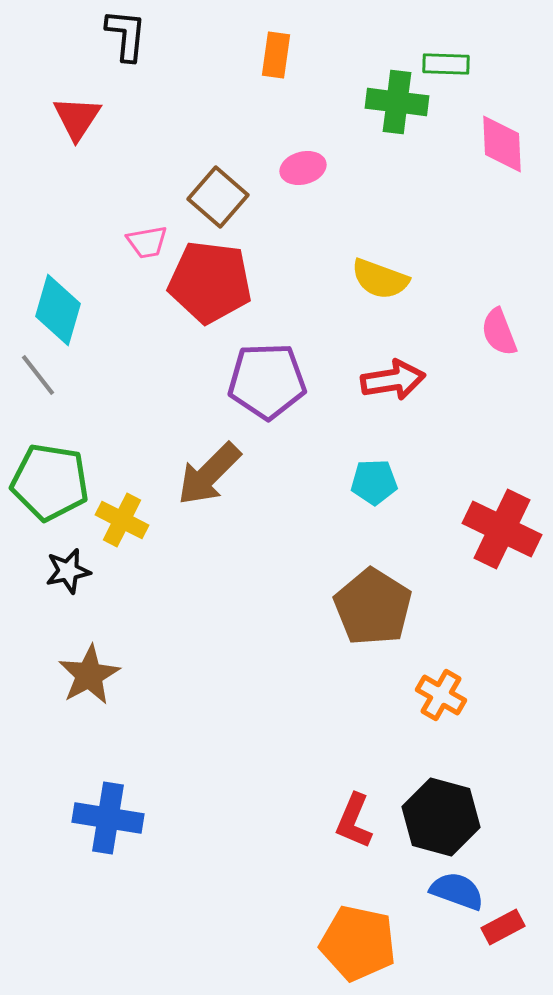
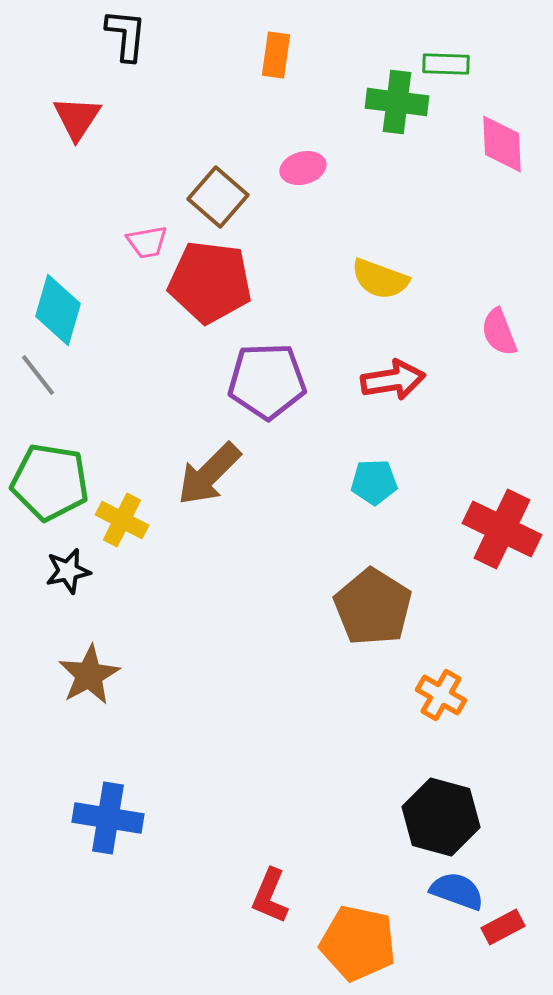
red L-shape: moved 84 px left, 75 px down
